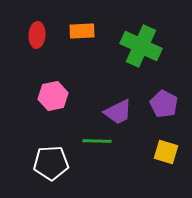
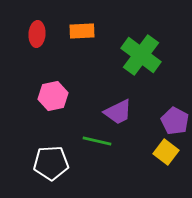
red ellipse: moved 1 px up
green cross: moved 9 px down; rotated 12 degrees clockwise
purple pentagon: moved 11 px right, 17 px down
green line: rotated 12 degrees clockwise
yellow square: rotated 20 degrees clockwise
